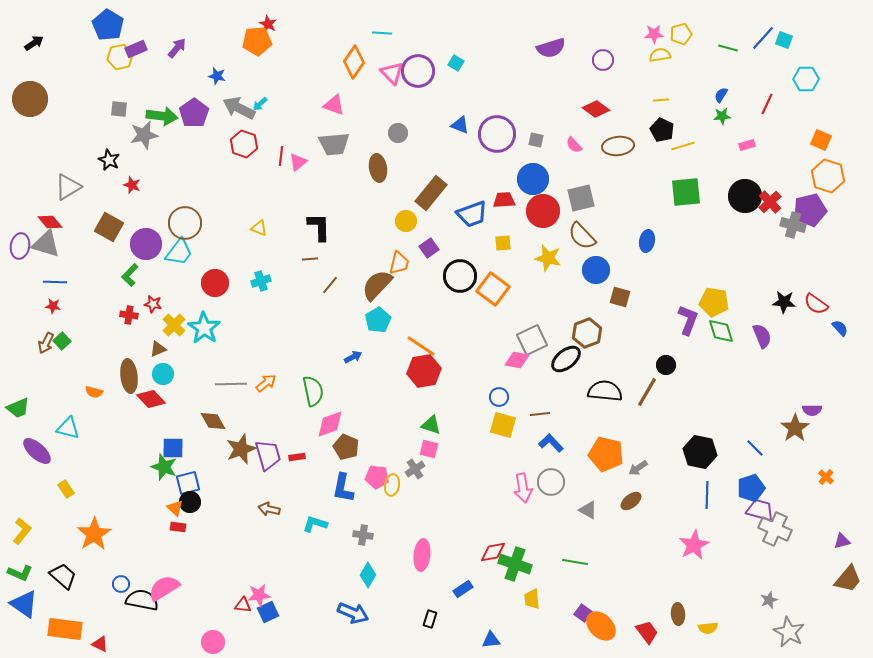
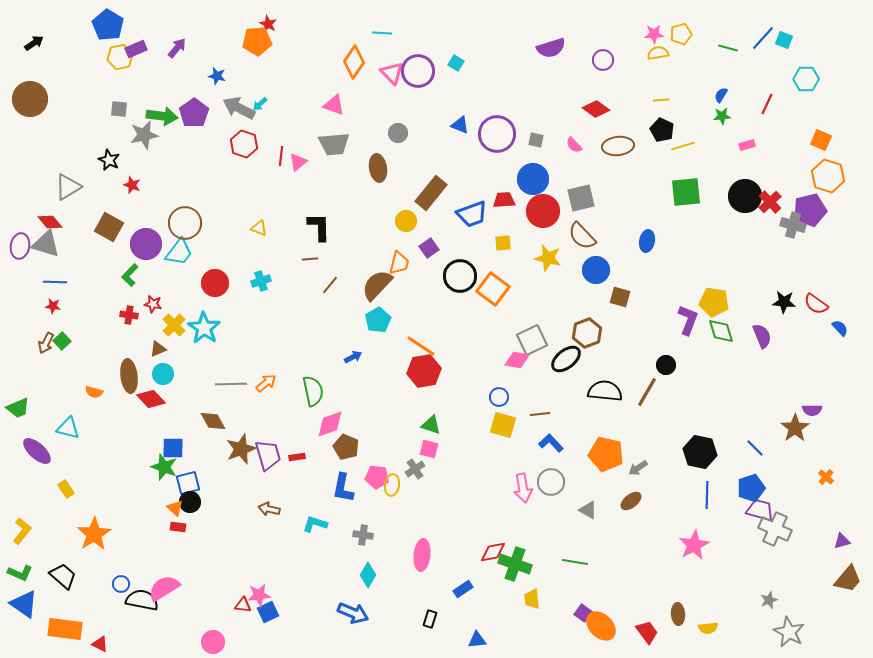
yellow semicircle at (660, 55): moved 2 px left, 2 px up
blue triangle at (491, 640): moved 14 px left
